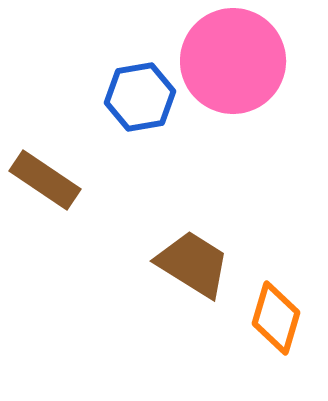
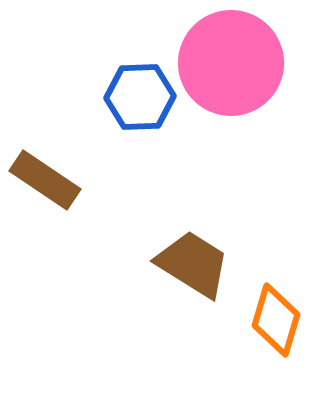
pink circle: moved 2 px left, 2 px down
blue hexagon: rotated 8 degrees clockwise
orange diamond: moved 2 px down
